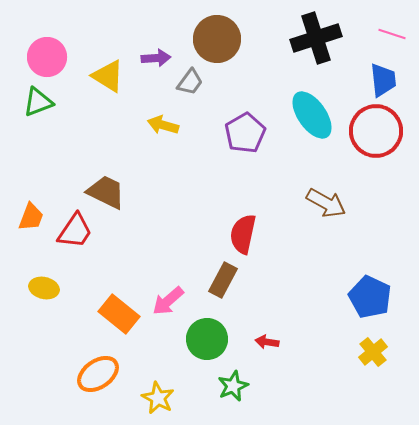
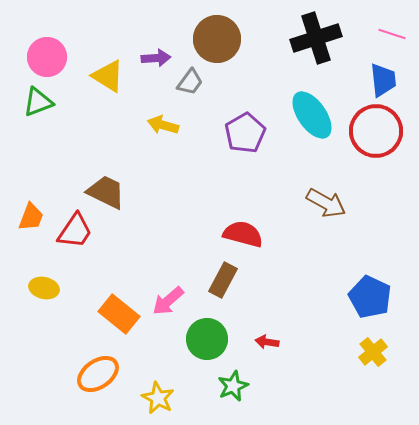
red semicircle: rotated 93 degrees clockwise
